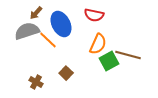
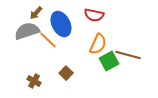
brown cross: moved 2 px left, 1 px up
